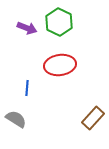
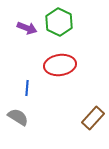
gray semicircle: moved 2 px right, 2 px up
